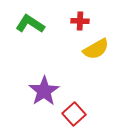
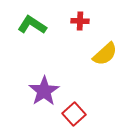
green L-shape: moved 2 px right, 1 px down
yellow semicircle: moved 9 px right, 5 px down; rotated 12 degrees counterclockwise
